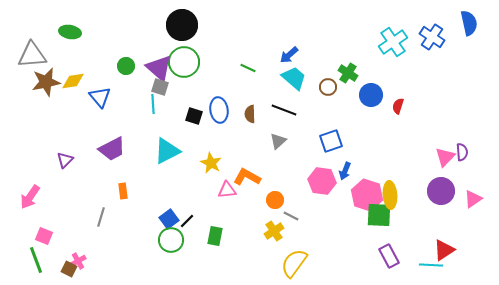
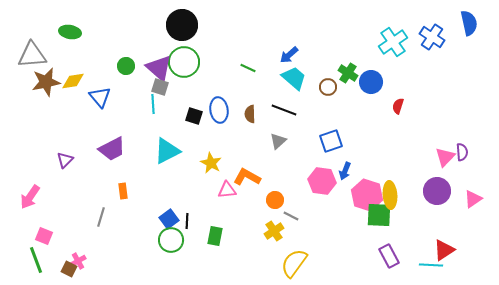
blue circle at (371, 95): moved 13 px up
purple circle at (441, 191): moved 4 px left
black line at (187, 221): rotated 42 degrees counterclockwise
